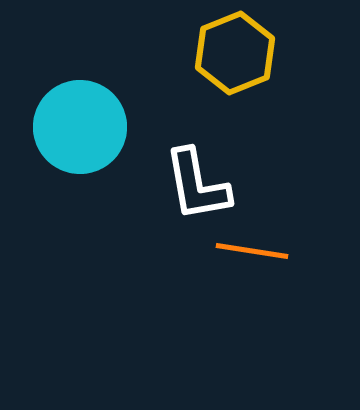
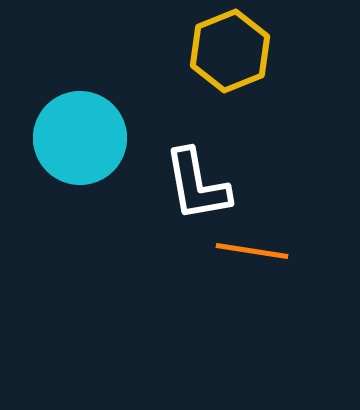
yellow hexagon: moved 5 px left, 2 px up
cyan circle: moved 11 px down
